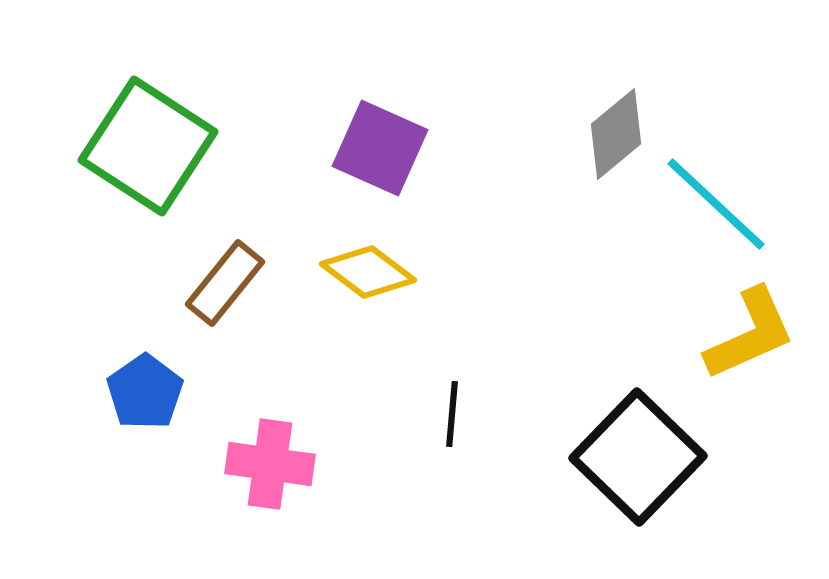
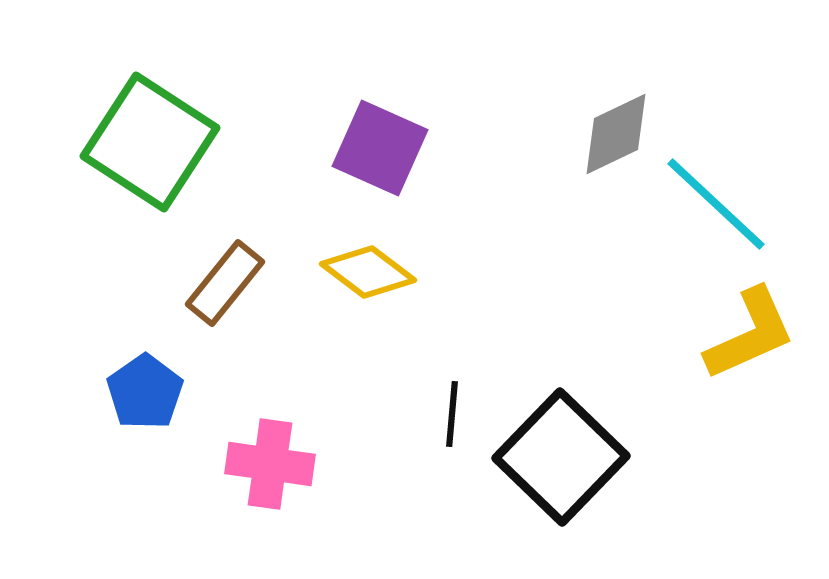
gray diamond: rotated 14 degrees clockwise
green square: moved 2 px right, 4 px up
black square: moved 77 px left
